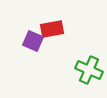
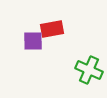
purple square: rotated 25 degrees counterclockwise
